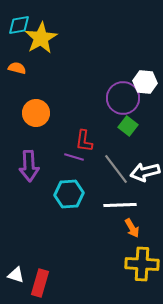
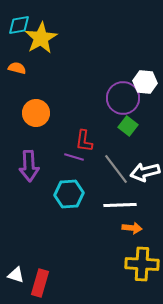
orange arrow: rotated 54 degrees counterclockwise
